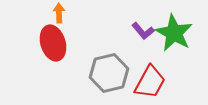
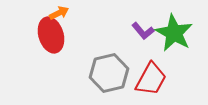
orange arrow: rotated 66 degrees clockwise
red ellipse: moved 2 px left, 8 px up
red trapezoid: moved 1 px right, 3 px up
